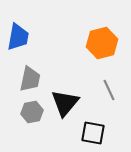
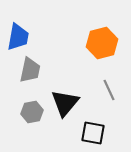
gray trapezoid: moved 9 px up
